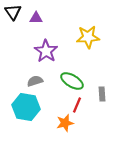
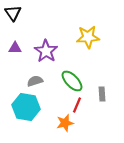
black triangle: moved 1 px down
purple triangle: moved 21 px left, 30 px down
green ellipse: rotated 15 degrees clockwise
